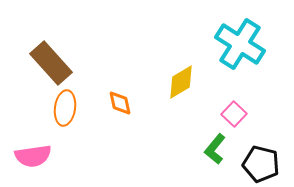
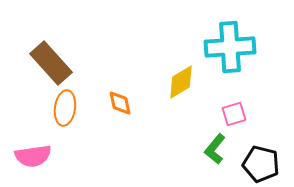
cyan cross: moved 10 px left, 3 px down; rotated 36 degrees counterclockwise
pink square: rotated 30 degrees clockwise
